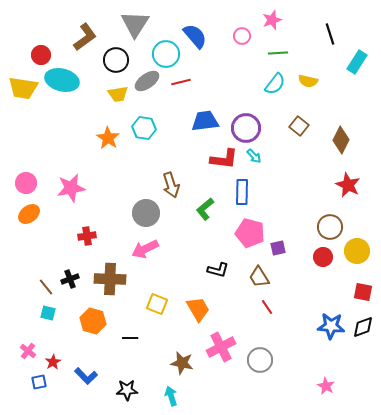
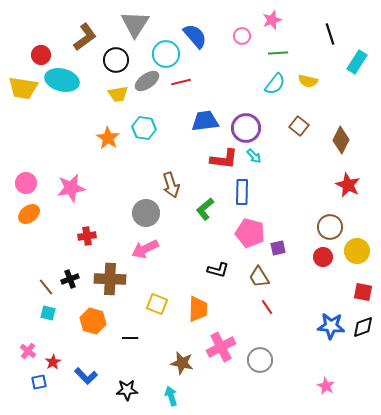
orange trapezoid at (198, 309): rotated 32 degrees clockwise
